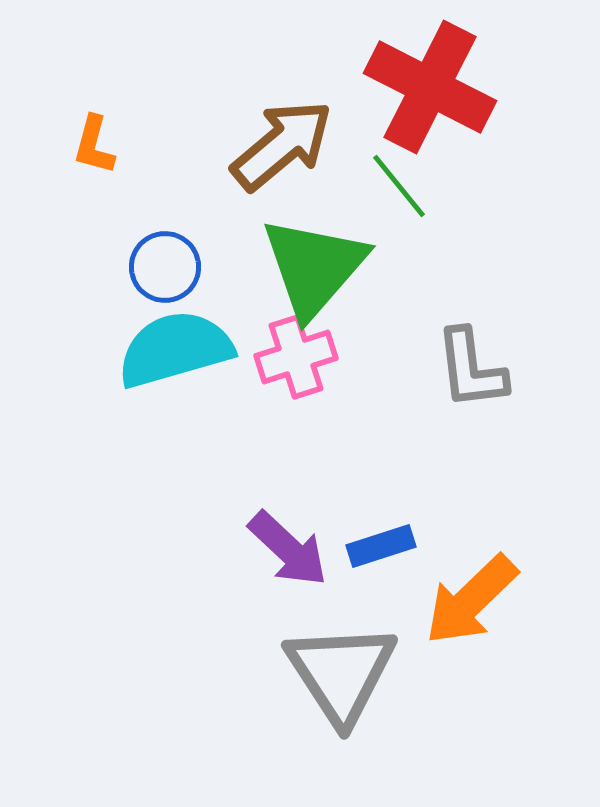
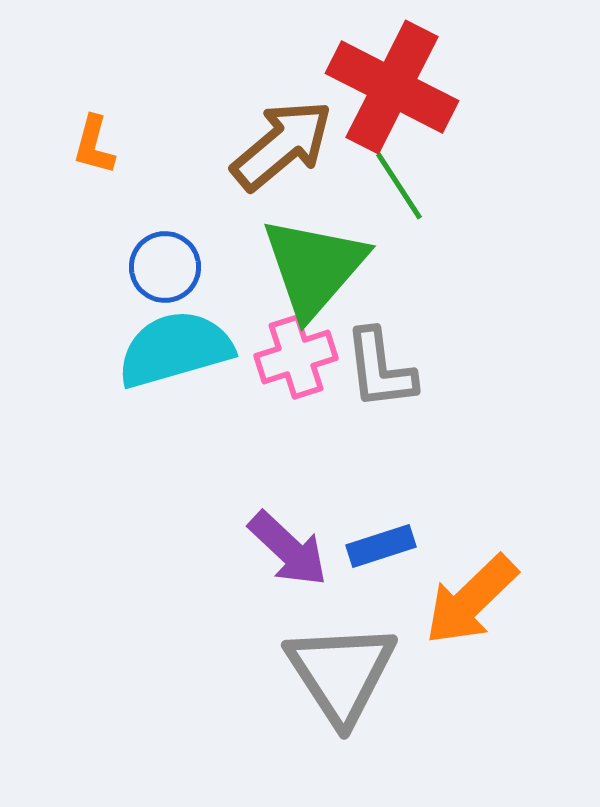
red cross: moved 38 px left
green line: rotated 6 degrees clockwise
gray L-shape: moved 91 px left
